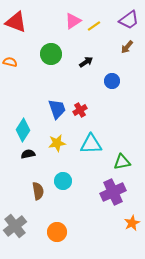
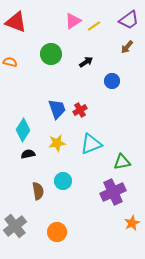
cyan triangle: rotated 20 degrees counterclockwise
